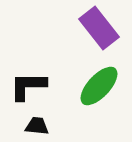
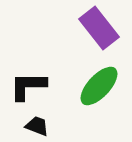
black trapezoid: rotated 15 degrees clockwise
